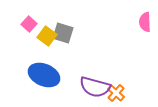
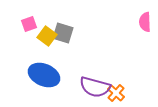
pink square: rotated 28 degrees clockwise
